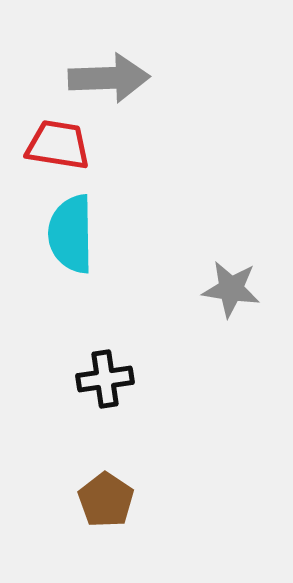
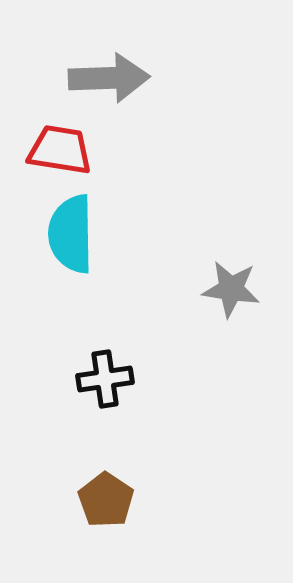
red trapezoid: moved 2 px right, 5 px down
